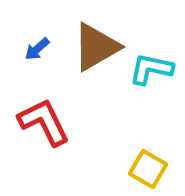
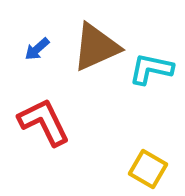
brown triangle: rotated 6 degrees clockwise
